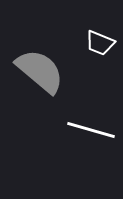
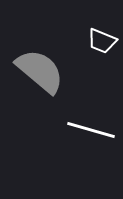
white trapezoid: moved 2 px right, 2 px up
